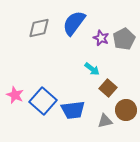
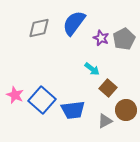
blue square: moved 1 px left, 1 px up
gray triangle: rotated 14 degrees counterclockwise
